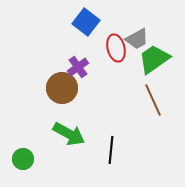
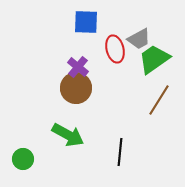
blue square: rotated 36 degrees counterclockwise
gray trapezoid: moved 2 px right
red ellipse: moved 1 px left, 1 px down
purple cross: rotated 15 degrees counterclockwise
brown circle: moved 14 px right
brown line: moved 6 px right; rotated 56 degrees clockwise
green arrow: moved 1 px left, 1 px down
black line: moved 9 px right, 2 px down
